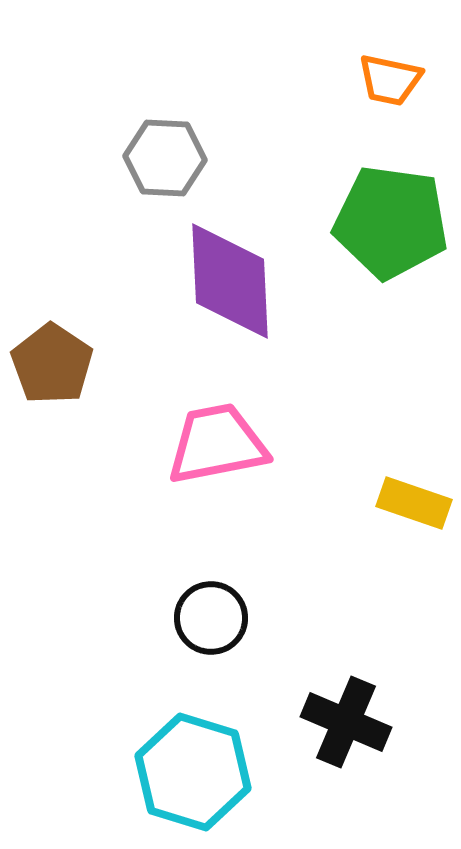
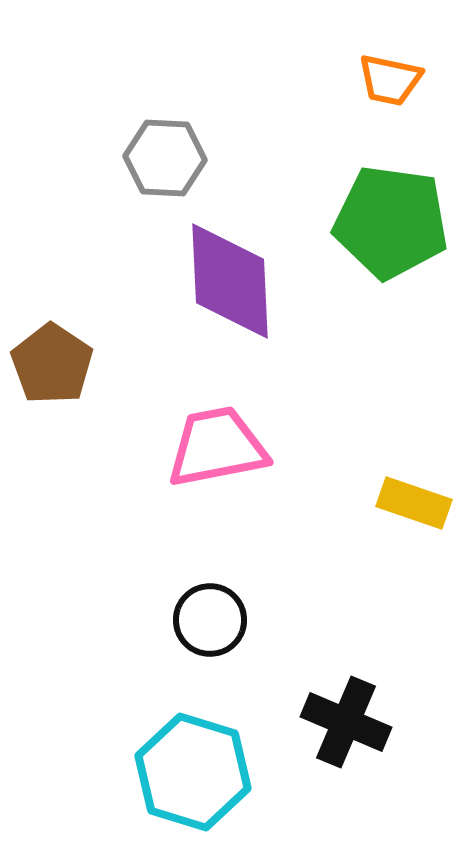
pink trapezoid: moved 3 px down
black circle: moved 1 px left, 2 px down
